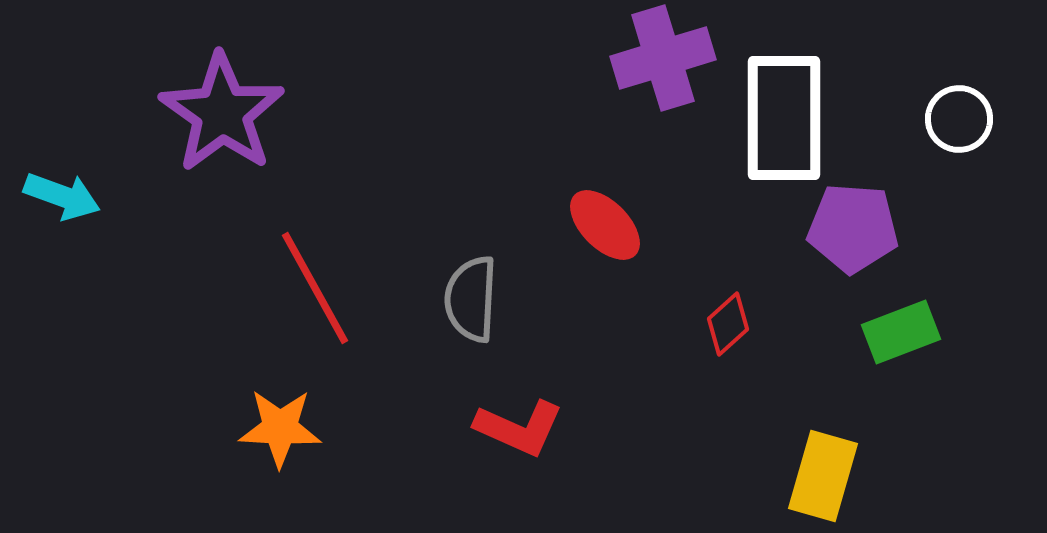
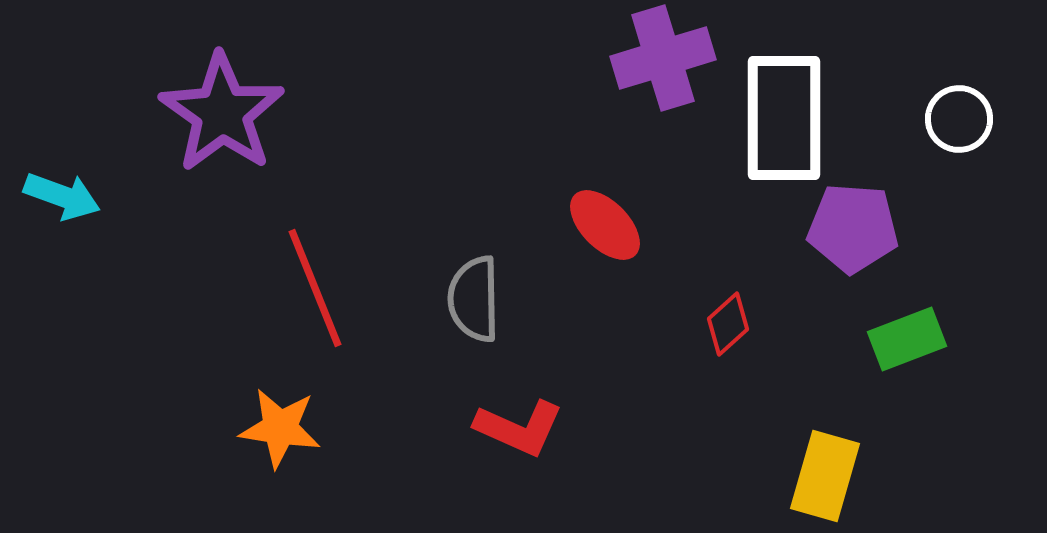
red line: rotated 7 degrees clockwise
gray semicircle: moved 3 px right; rotated 4 degrees counterclockwise
green rectangle: moved 6 px right, 7 px down
orange star: rotated 6 degrees clockwise
yellow rectangle: moved 2 px right
